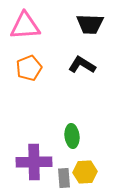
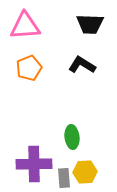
green ellipse: moved 1 px down
purple cross: moved 2 px down
